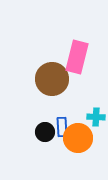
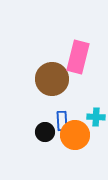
pink rectangle: moved 1 px right
blue rectangle: moved 6 px up
orange circle: moved 3 px left, 3 px up
